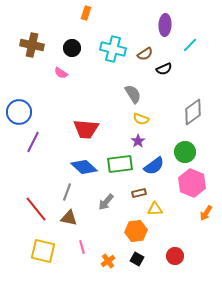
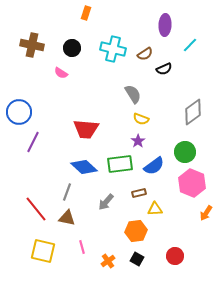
brown triangle: moved 2 px left
